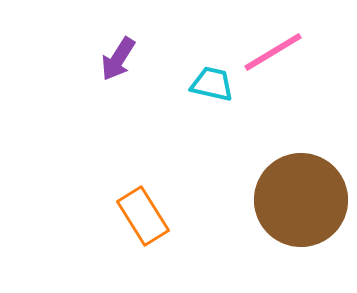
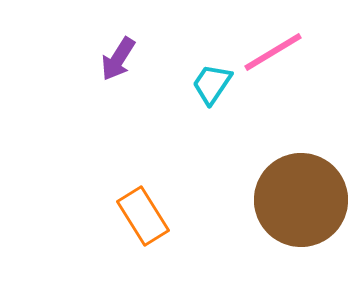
cyan trapezoid: rotated 69 degrees counterclockwise
